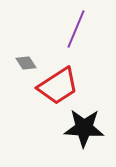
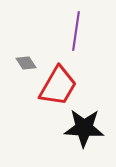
purple line: moved 2 px down; rotated 15 degrees counterclockwise
red trapezoid: rotated 27 degrees counterclockwise
